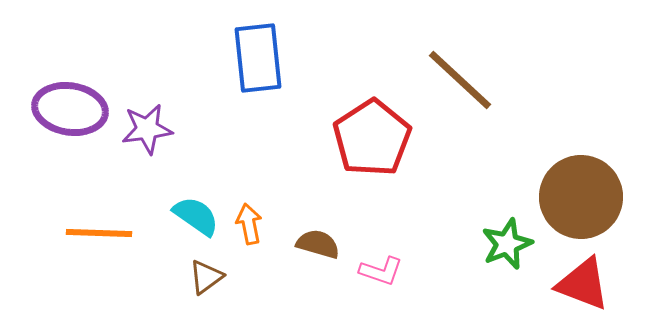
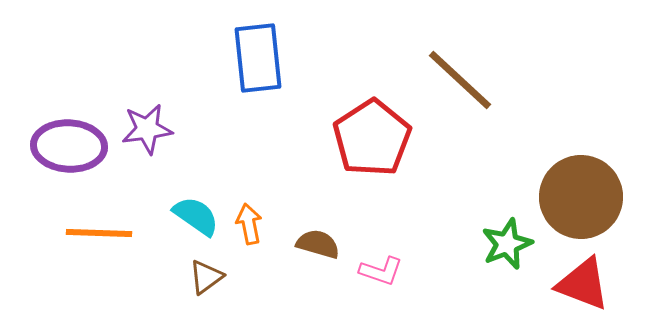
purple ellipse: moved 1 px left, 37 px down; rotated 6 degrees counterclockwise
